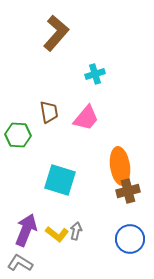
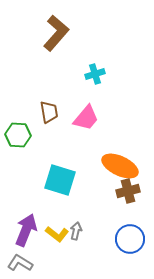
orange ellipse: rotated 57 degrees counterclockwise
